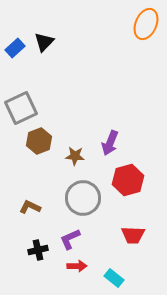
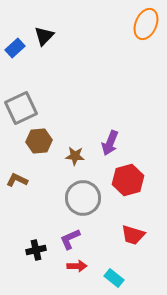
black triangle: moved 6 px up
brown hexagon: rotated 15 degrees clockwise
brown L-shape: moved 13 px left, 27 px up
red trapezoid: rotated 15 degrees clockwise
black cross: moved 2 px left
